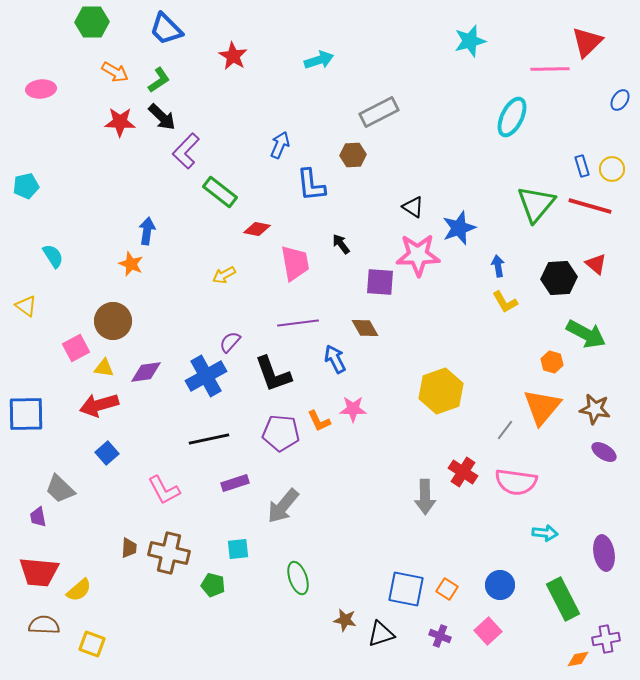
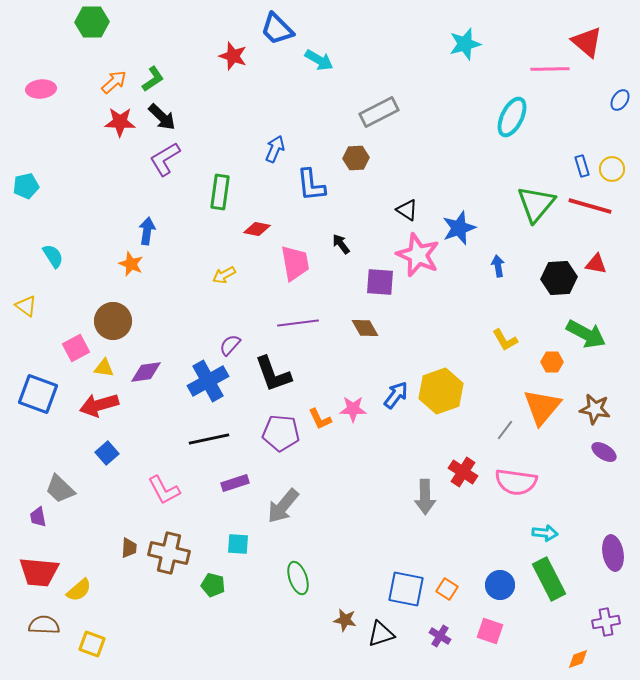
blue trapezoid at (166, 29): moved 111 px right
cyan star at (470, 41): moved 5 px left, 3 px down
red triangle at (587, 42): rotated 36 degrees counterclockwise
red star at (233, 56): rotated 12 degrees counterclockwise
cyan arrow at (319, 60): rotated 48 degrees clockwise
orange arrow at (115, 72): moved 1 px left, 10 px down; rotated 72 degrees counterclockwise
green L-shape at (159, 80): moved 6 px left, 1 px up
blue arrow at (280, 145): moved 5 px left, 4 px down
purple L-shape at (186, 151): moved 21 px left, 8 px down; rotated 15 degrees clockwise
brown hexagon at (353, 155): moved 3 px right, 3 px down
green rectangle at (220, 192): rotated 60 degrees clockwise
black triangle at (413, 207): moved 6 px left, 3 px down
pink star at (418, 255): rotated 24 degrees clockwise
red triangle at (596, 264): rotated 30 degrees counterclockwise
yellow L-shape at (505, 302): moved 38 px down
purple semicircle at (230, 342): moved 3 px down
blue arrow at (335, 359): moved 61 px right, 36 px down; rotated 64 degrees clockwise
orange hexagon at (552, 362): rotated 15 degrees counterclockwise
blue cross at (206, 376): moved 2 px right, 5 px down
blue square at (26, 414): moved 12 px right, 20 px up; rotated 21 degrees clockwise
orange L-shape at (319, 421): moved 1 px right, 2 px up
cyan square at (238, 549): moved 5 px up; rotated 10 degrees clockwise
purple ellipse at (604, 553): moved 9 px right
green rectangle at (563, 599): moved 14 px left, 20 px up
pink square at (488, 631): moved 2 px right; rotated 28 degrees counterclockwise
purple cross at (440, 636): rotated 10 degrees clockwise
purple cross at (606, 639): moved 17 px up
orange diamond at (578, 659): rotated 10 degrees counterclockwise
